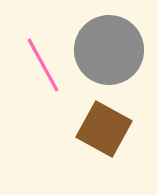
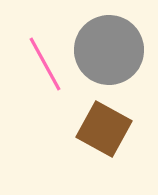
pink line: moved 2 px right, 1 px up
